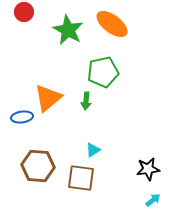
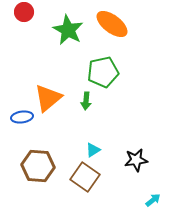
black star: moved 12 px left, 9 px up
brown square: moved 4 px right, 1 px up; rotated 28 degrees clockwise
